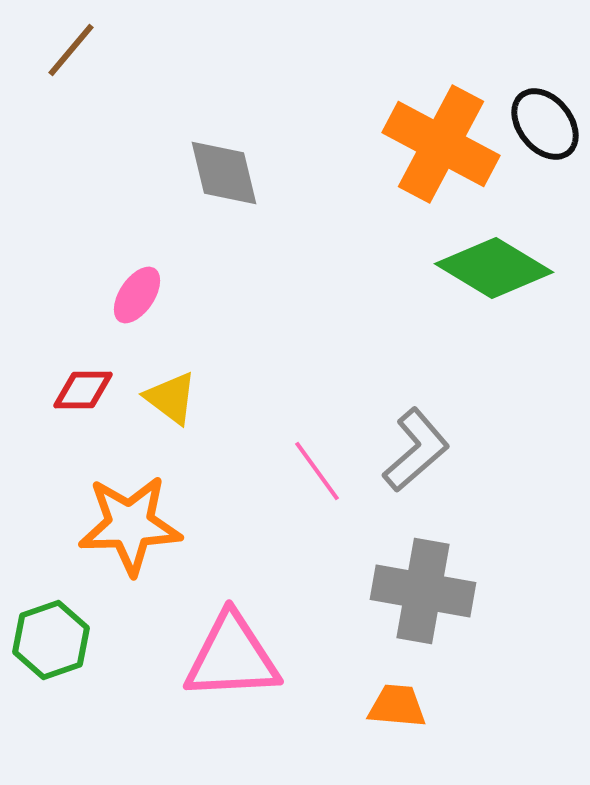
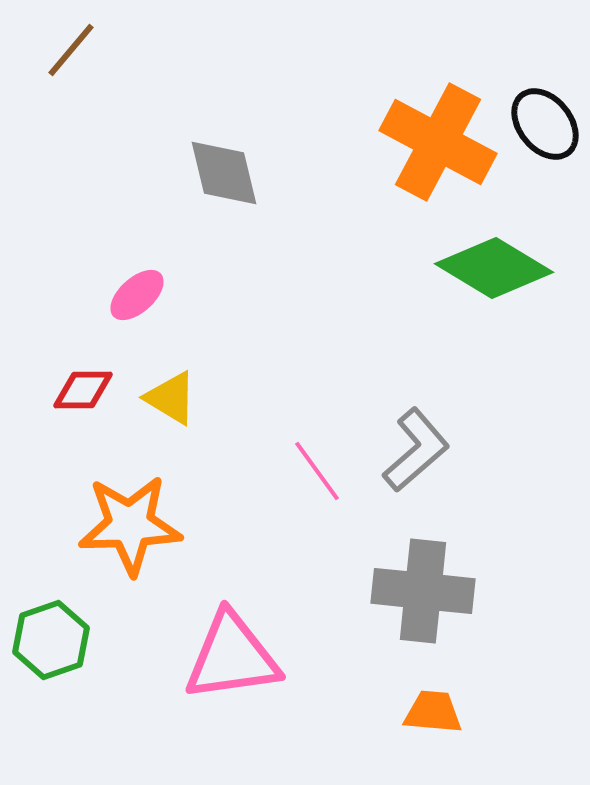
orange cross: moved 3 px left, 2 px up
pink ellipse: rotated 14 degrees clockwise
yellow triangle: rotated 6 degrees counterclockwise
gray cross: rotated 4 degrees counterclockwise
pink triangle: rotated 5 degrees counterclockwise
orange trapezoid: moved 36 px right, 6 px down
